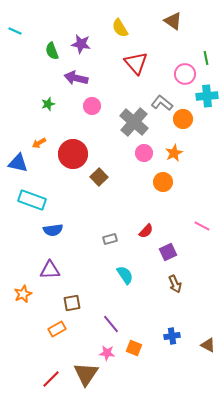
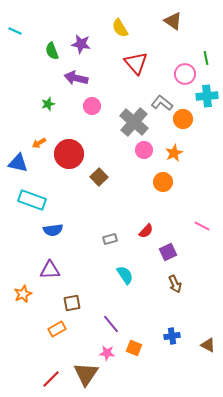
pink circle at (144, 153): moved 3 px up
red circle at (73, 154): moved 4 px left
